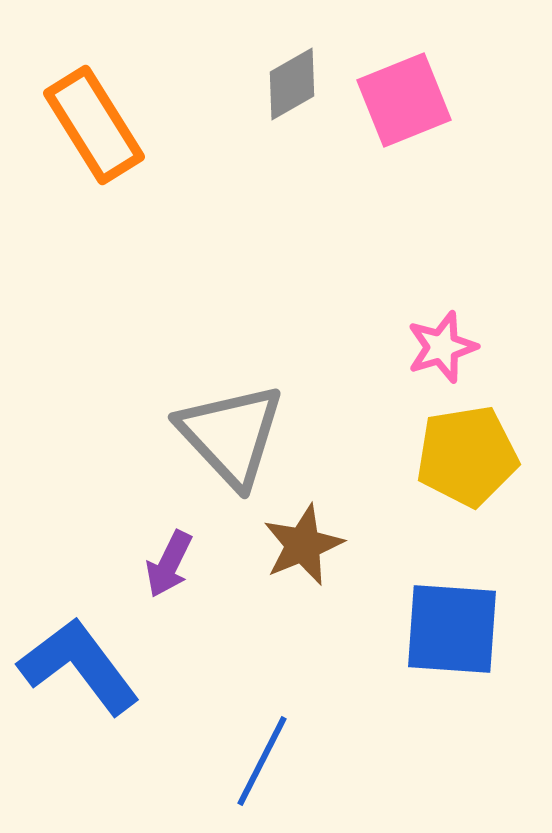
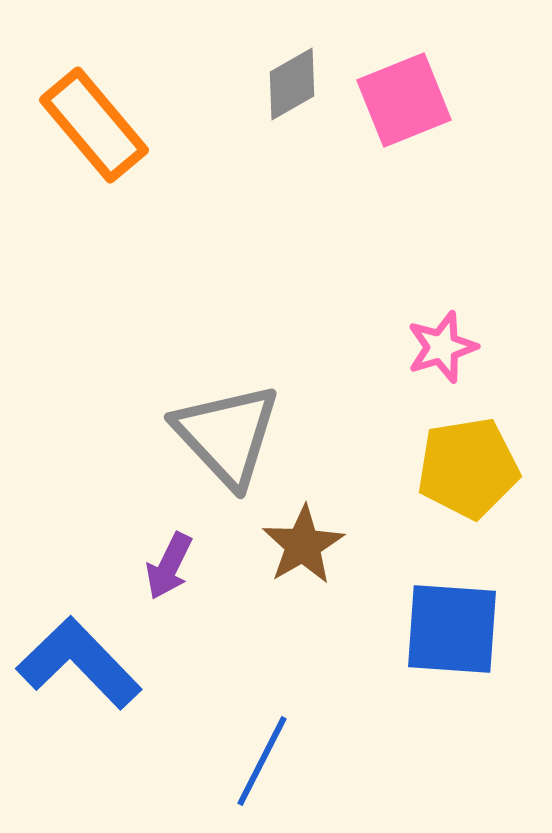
orange rectangle: rotated 8 degrees counterclockwise
gray triangle: moved 4 px left
yellow pentagon: moved 1 px right, 12 px down
brown star: rotated 8 degrees counterclockwise
purple arrow: moved 2 px down
blue L-shape: moved 3 px up; rotated 7 degrees counterclockwise
